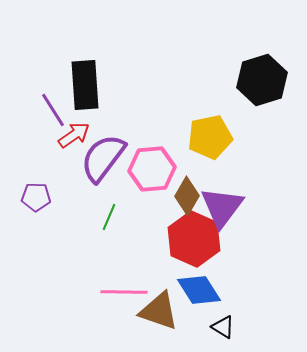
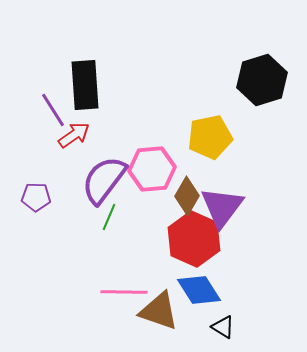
purple semicircle: moved 1 px right, 22 px down
